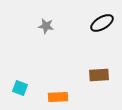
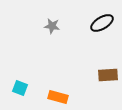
gray star: moved 6 px right
brown rectangle: moved 9 px right
orange rectangle: rotated 18 degrees clockwise
